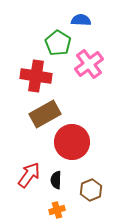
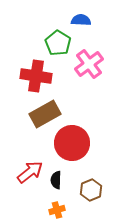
red circle: moved 1 px down
red arrow: moved 1 px right, 3 px up; rotated 16 degrees clockwise
